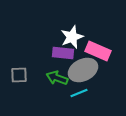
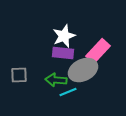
white star: moved 8 px left, 1 px up
pink rectangle: rotated 70 degrees counterclockwise
green arrow: moved 1 px left, 2 px down; rotated 15 degrees counterclockwise
cyan line: moved 11 px left, 1 px up
